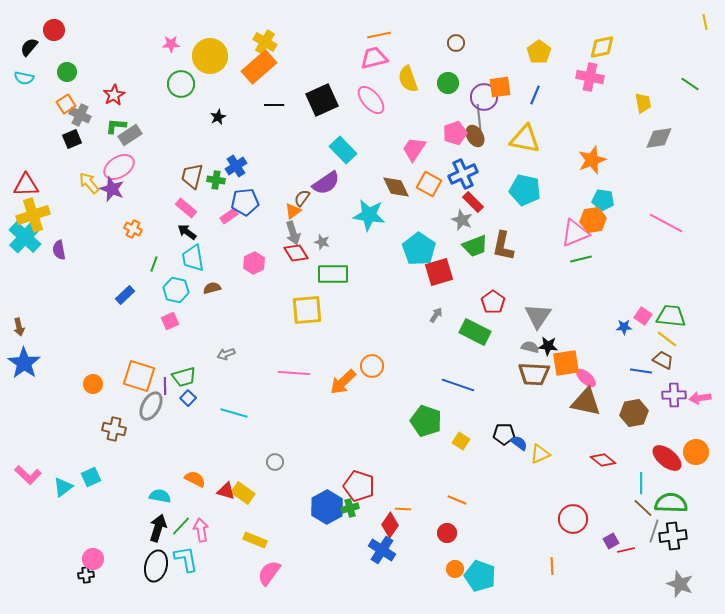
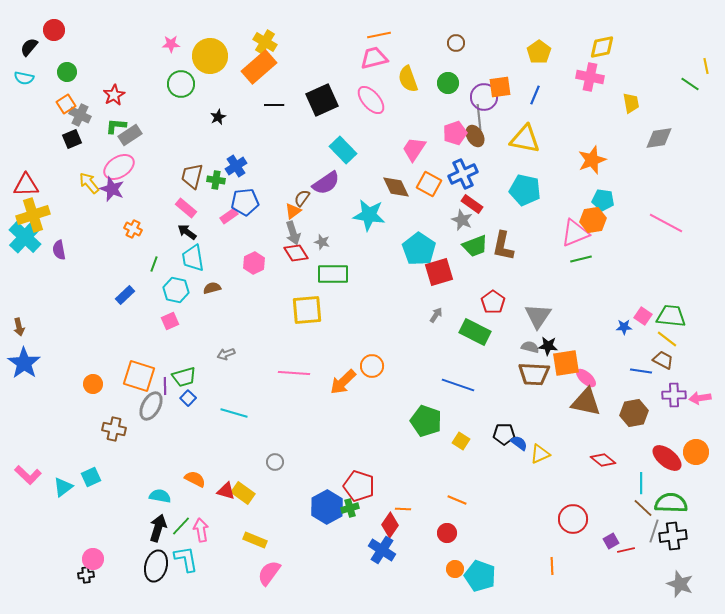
yellow line at (705, 22): moved 1 px right, 44 px down
yellow trapezoid at (643, 103): moved 12 px left
red rectangle at (473, 202): moved 1 px left, 2 px down; rotated 10 degrees counterclockwise
